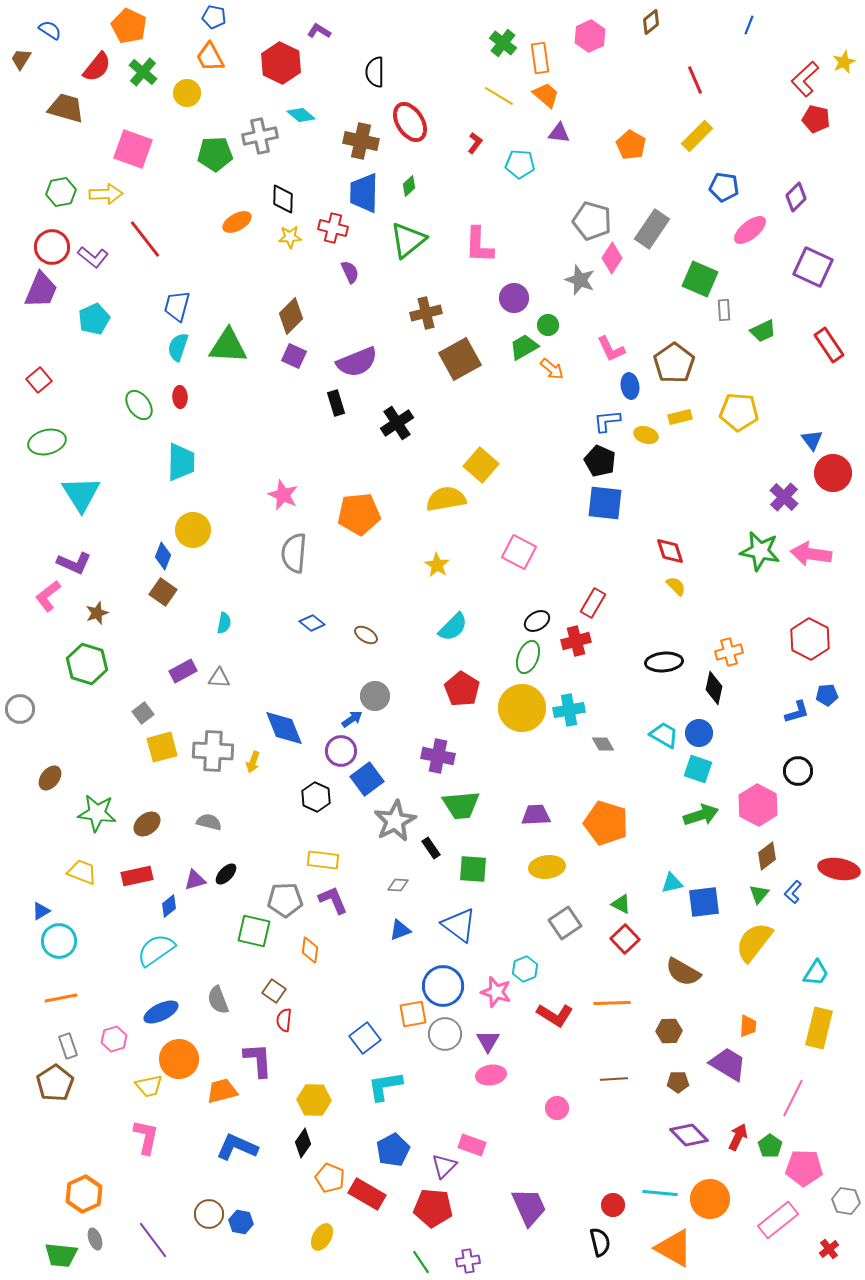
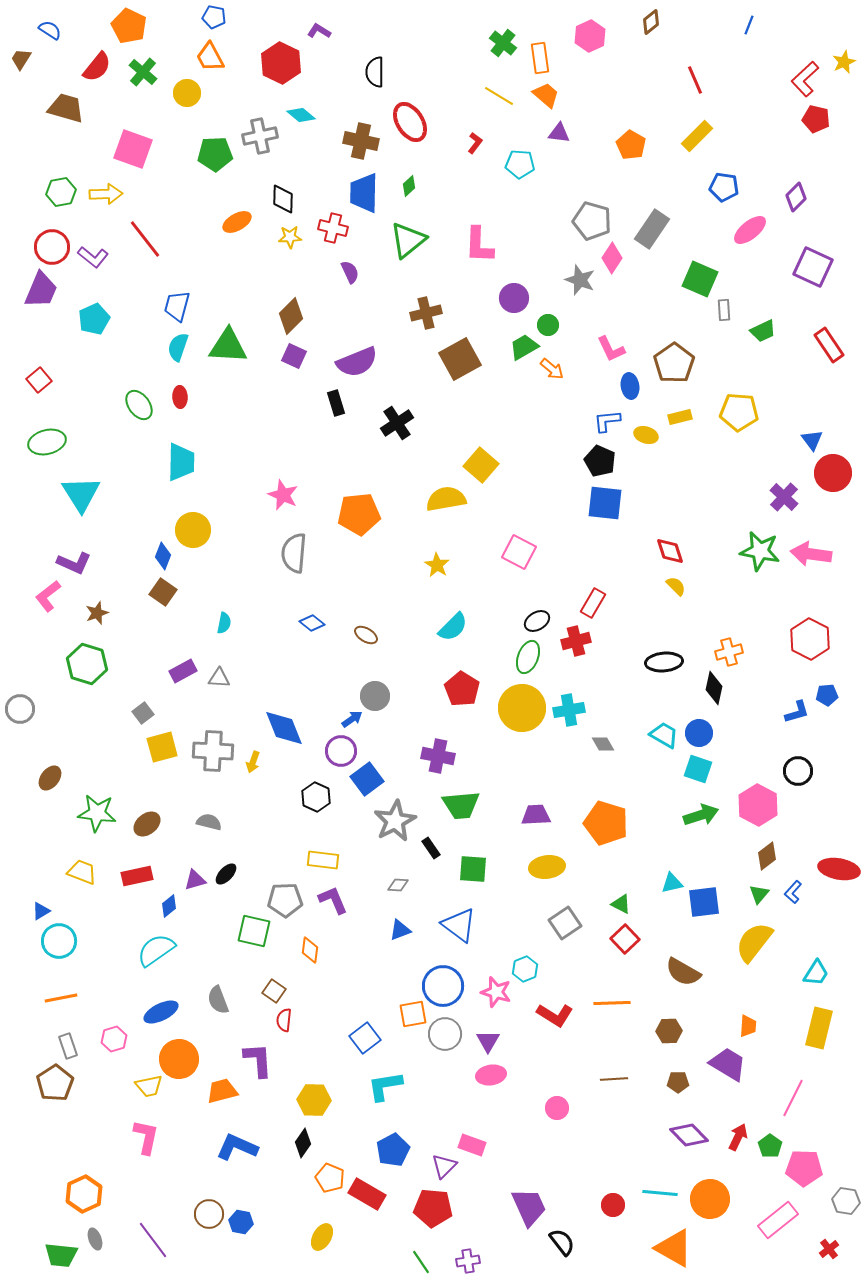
black semicircle at (600, 1242): moved 38 px left; rotated 24 degrees counterclockwise
